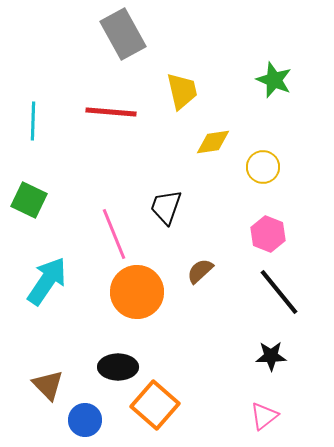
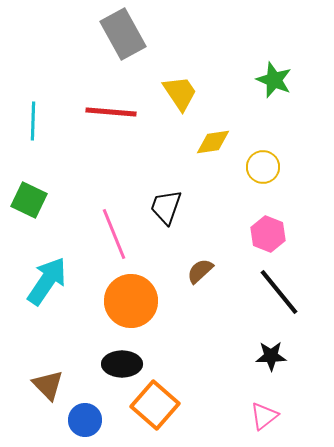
yellow trapezoid: moved 2 px left, 2 px down; rotated 21 degrees counterclockwise
orange circle: moved 6 px left, 9 px down
black ellipse: moved 4 px right, 3 px up
